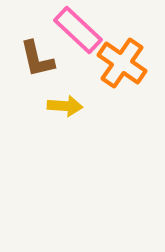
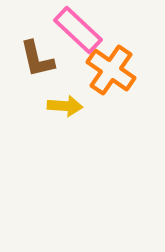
orange cross: moved 11 px left, 7 px down
